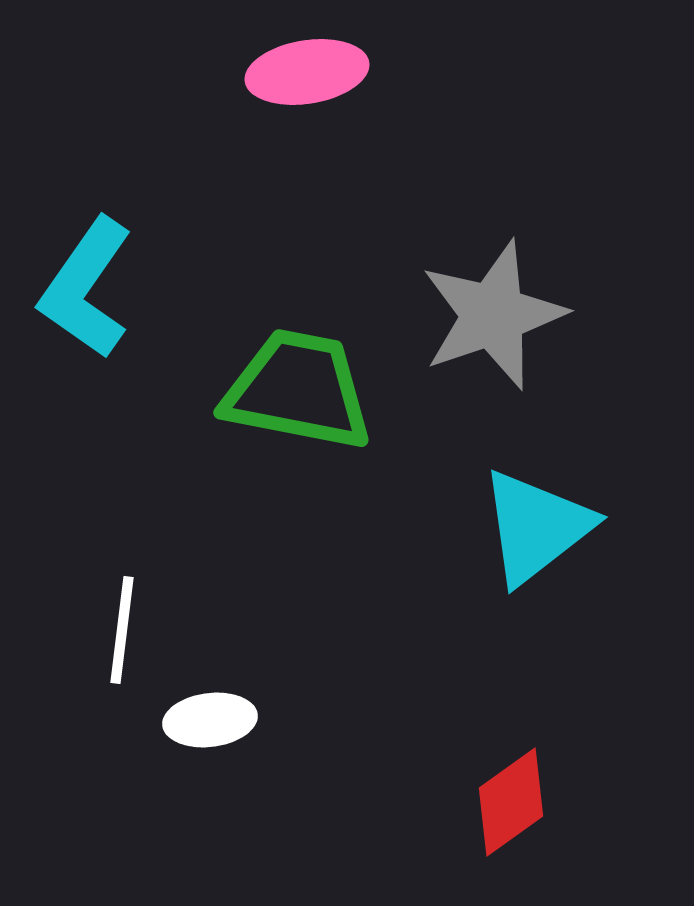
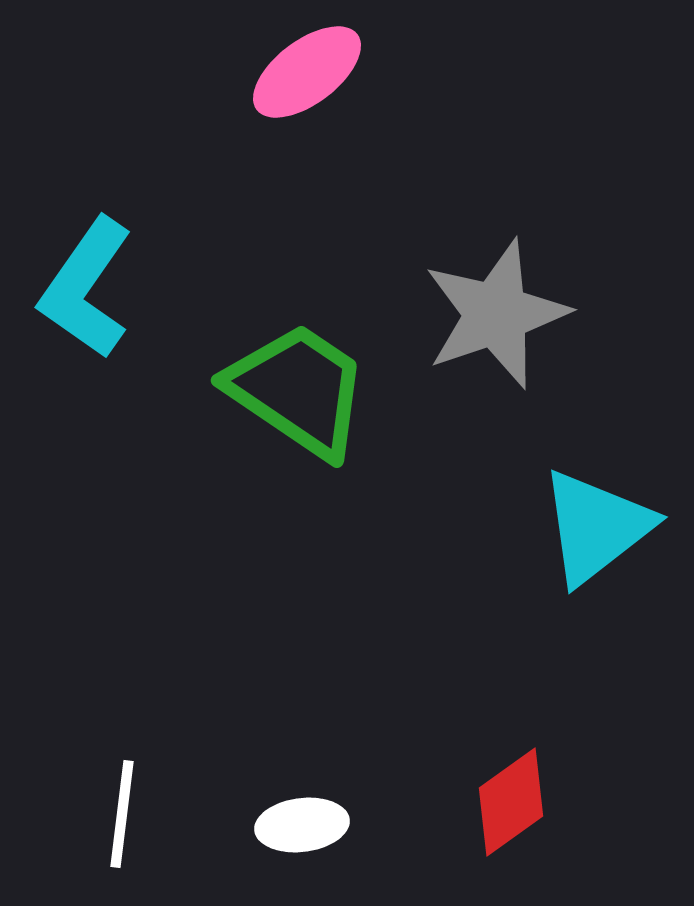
pink ellipse: rotated 28 degrees counterclockwise
gray star: moved 3 px right, 1 px up
green trapezoid: rotated 23 degrees clockwise
cyan triangle: moved 60 px right
white line: moved 184 px down
white ellipse: moved 92 px right, 105 px down
